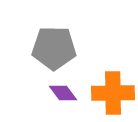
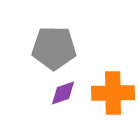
purple diamond: rotated 72 degrees counterclockwise
